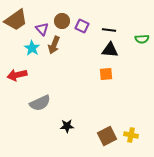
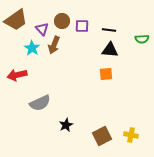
purple square: rotated 24 degrees counterclockwise
black star: moved 1 px left, 1 px up; rotated 24 degrees counterclockwise
brown square: moved 5 px left
